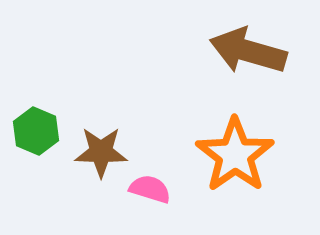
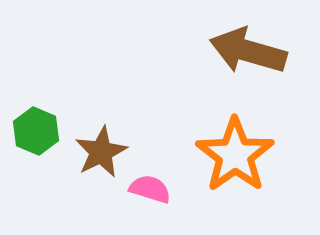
brown star: rotated 28 degrees counterclockwise
